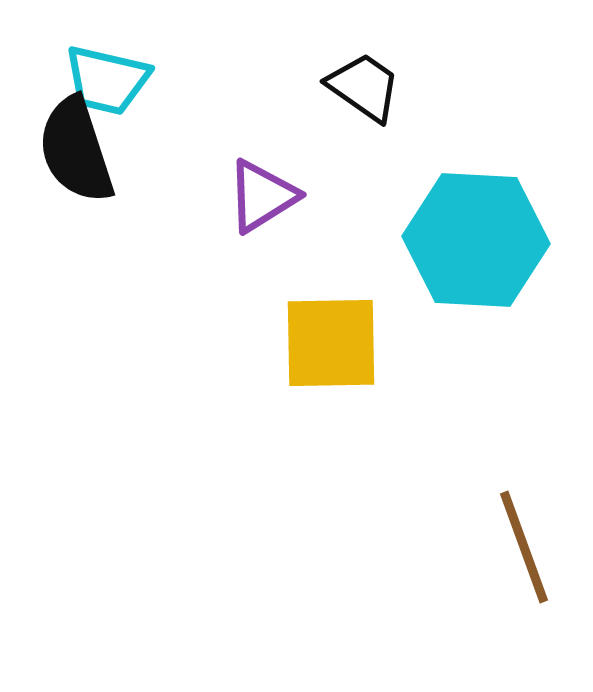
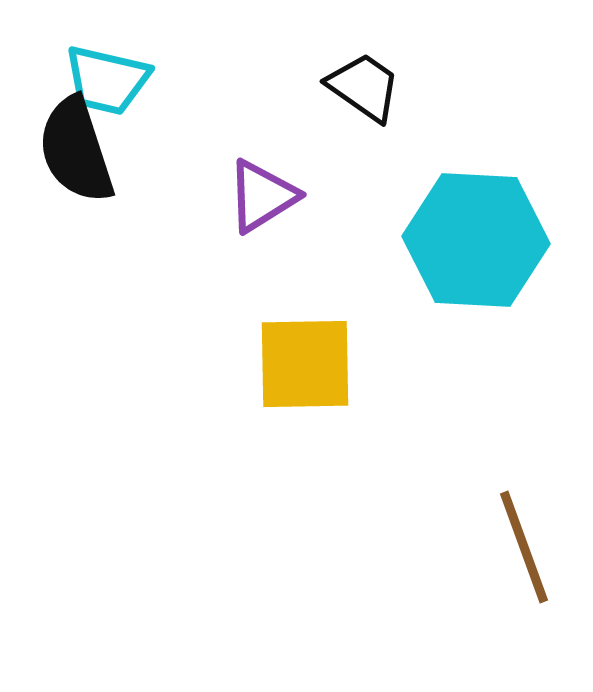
yellow square: moved 26 px left, 21 px down
